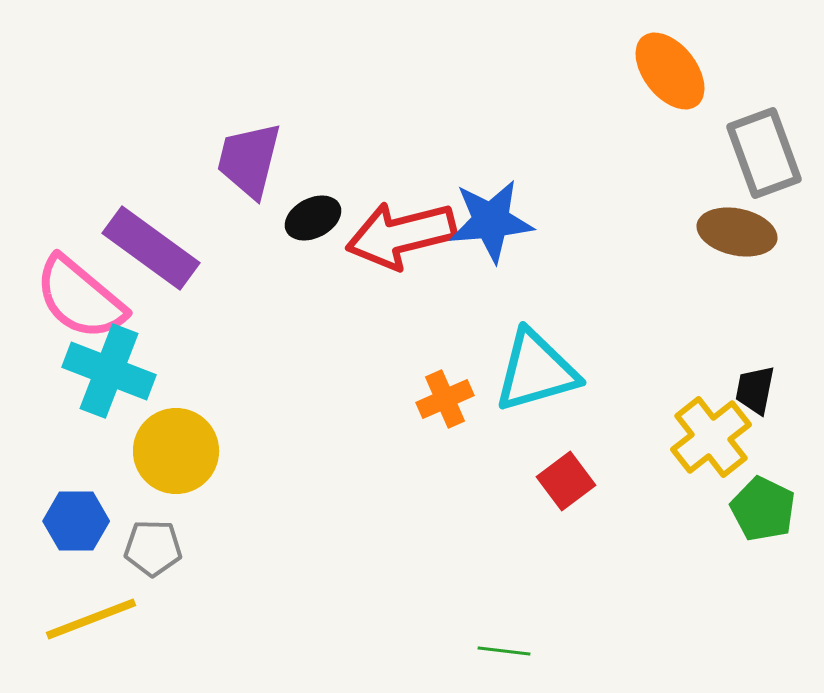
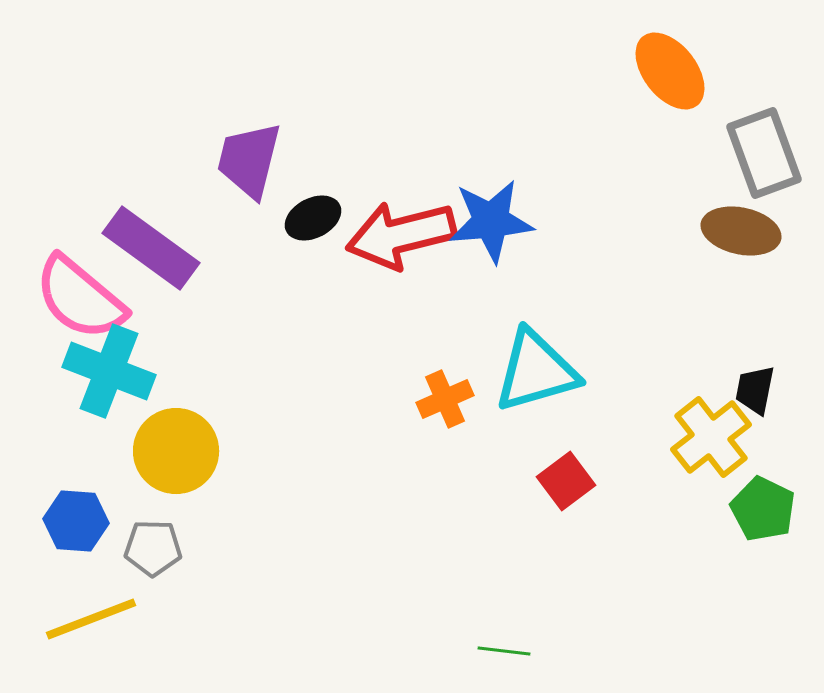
brown ellipse: moved 4 px right, 1 px up
blue hexagon: rotated 4 degrees clockwise
